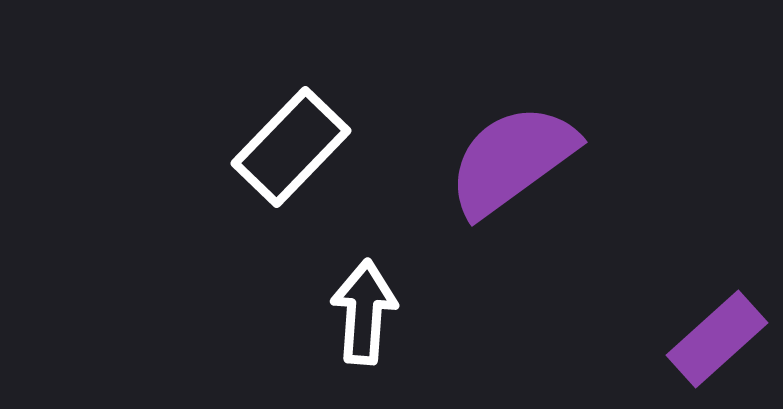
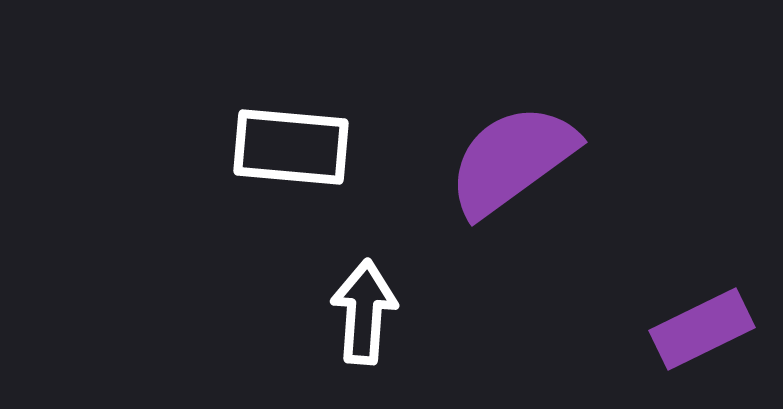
white rectangle: rotated 51 degrees clockwise
purple rectangle: moved 15 px left, 10 px up; rotated 16 degrees clockwise
